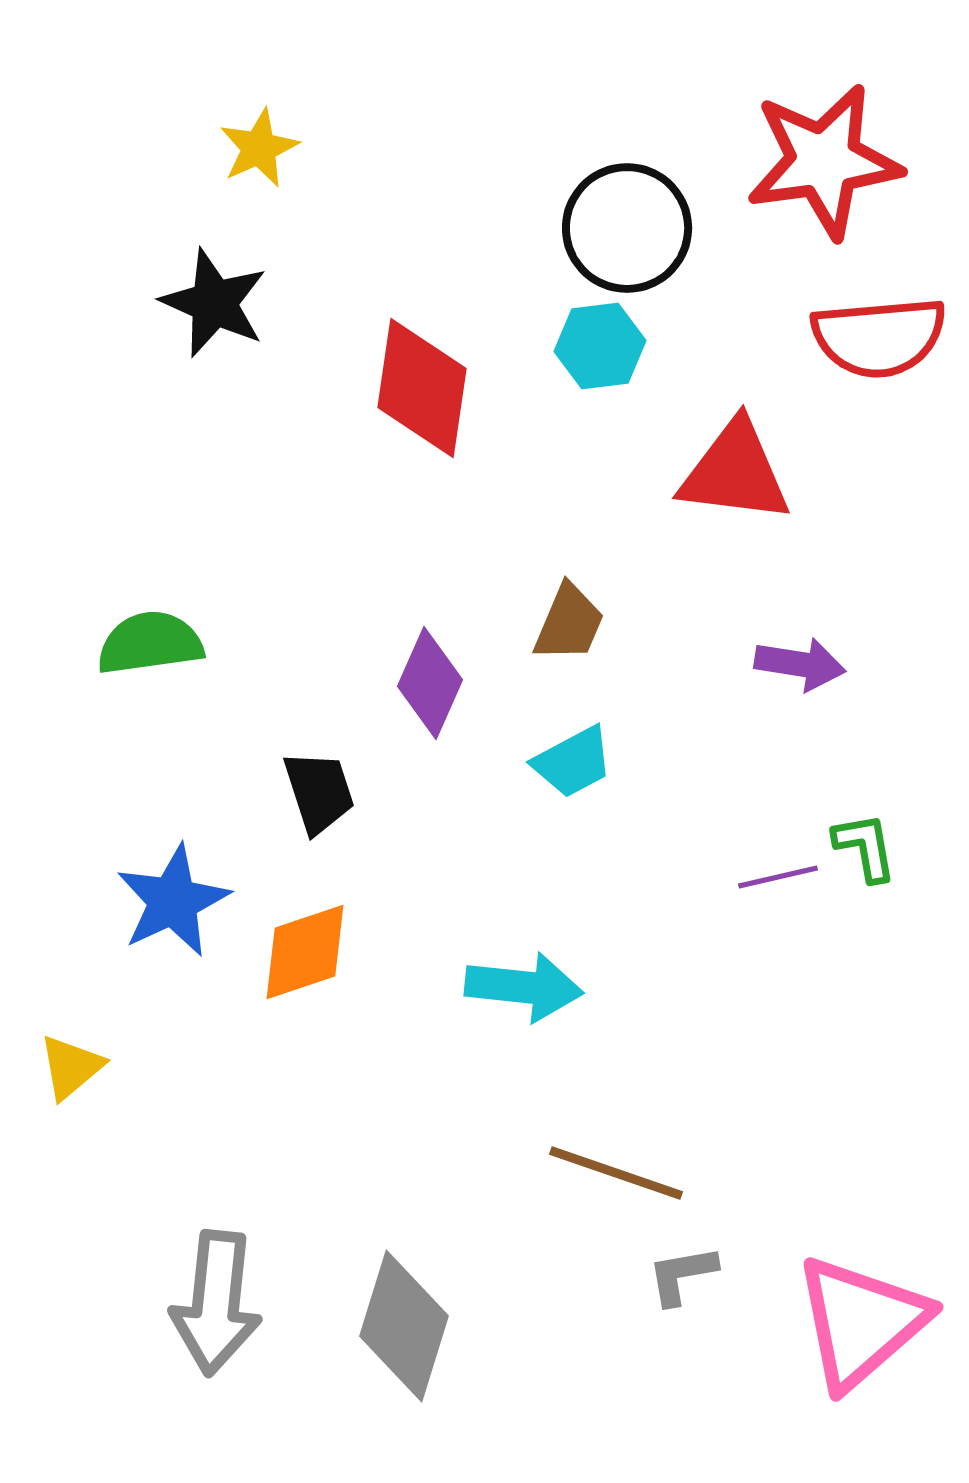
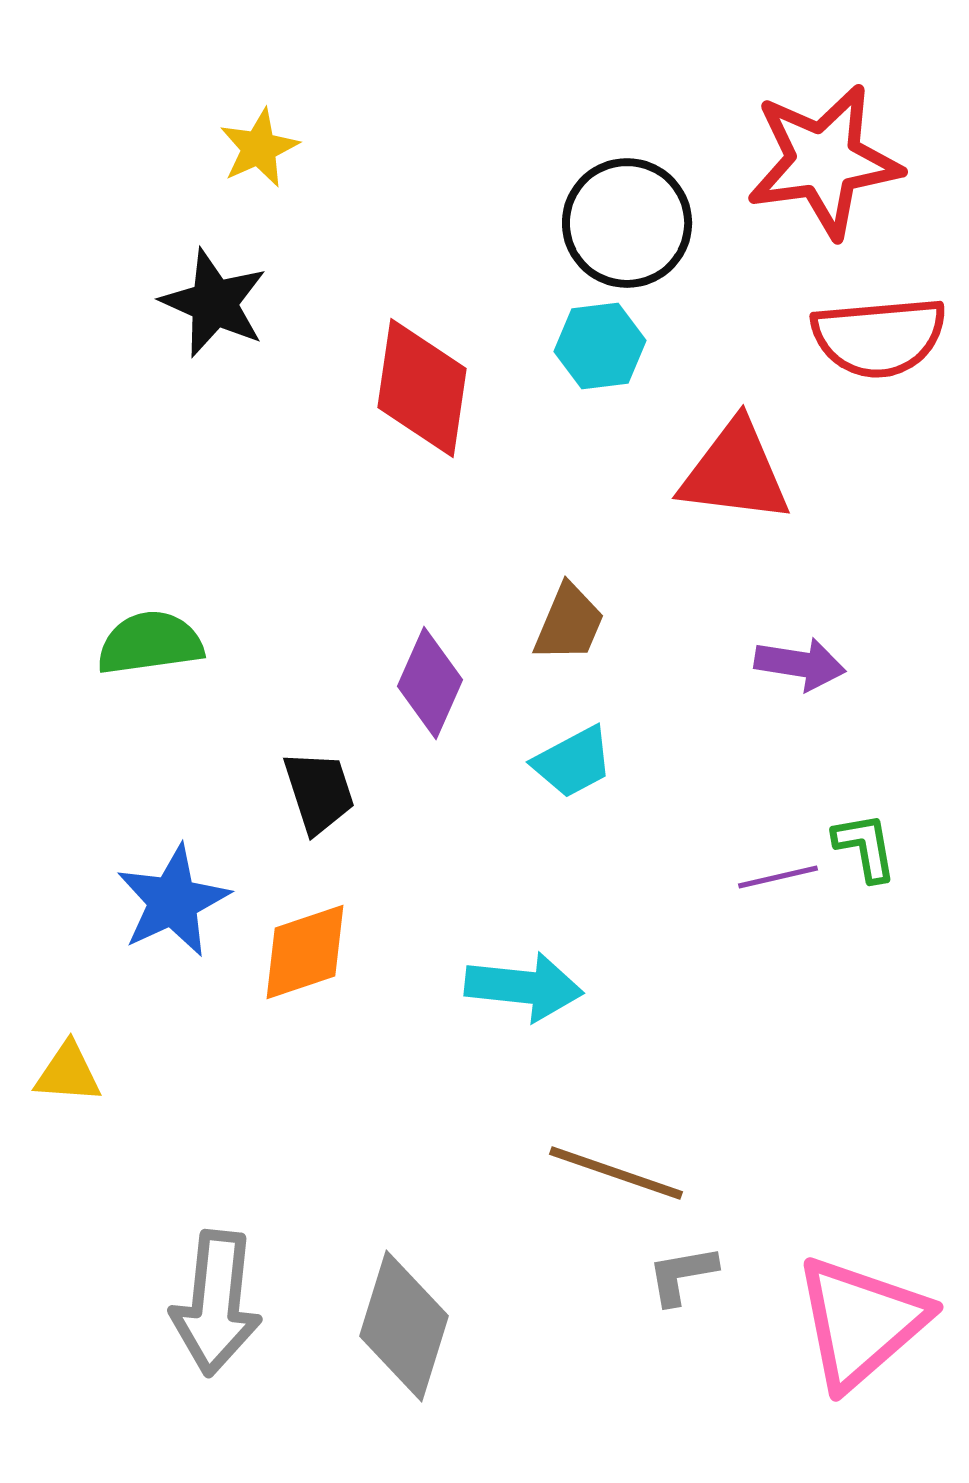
black circle: moved 5 px up
yellow triangle: moved 3 px left, 6 px down; rotated 44 degrees clockwise
